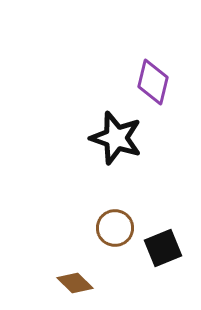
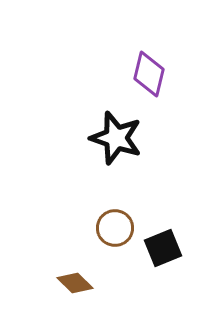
purple diamond: moved 4 px left, 8 px up
